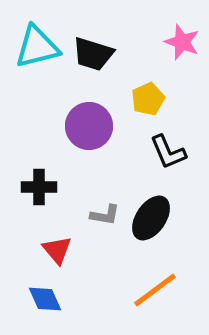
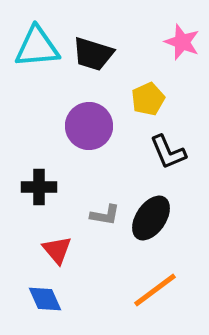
cyan triangle: rotated 9 degrees clockwise
